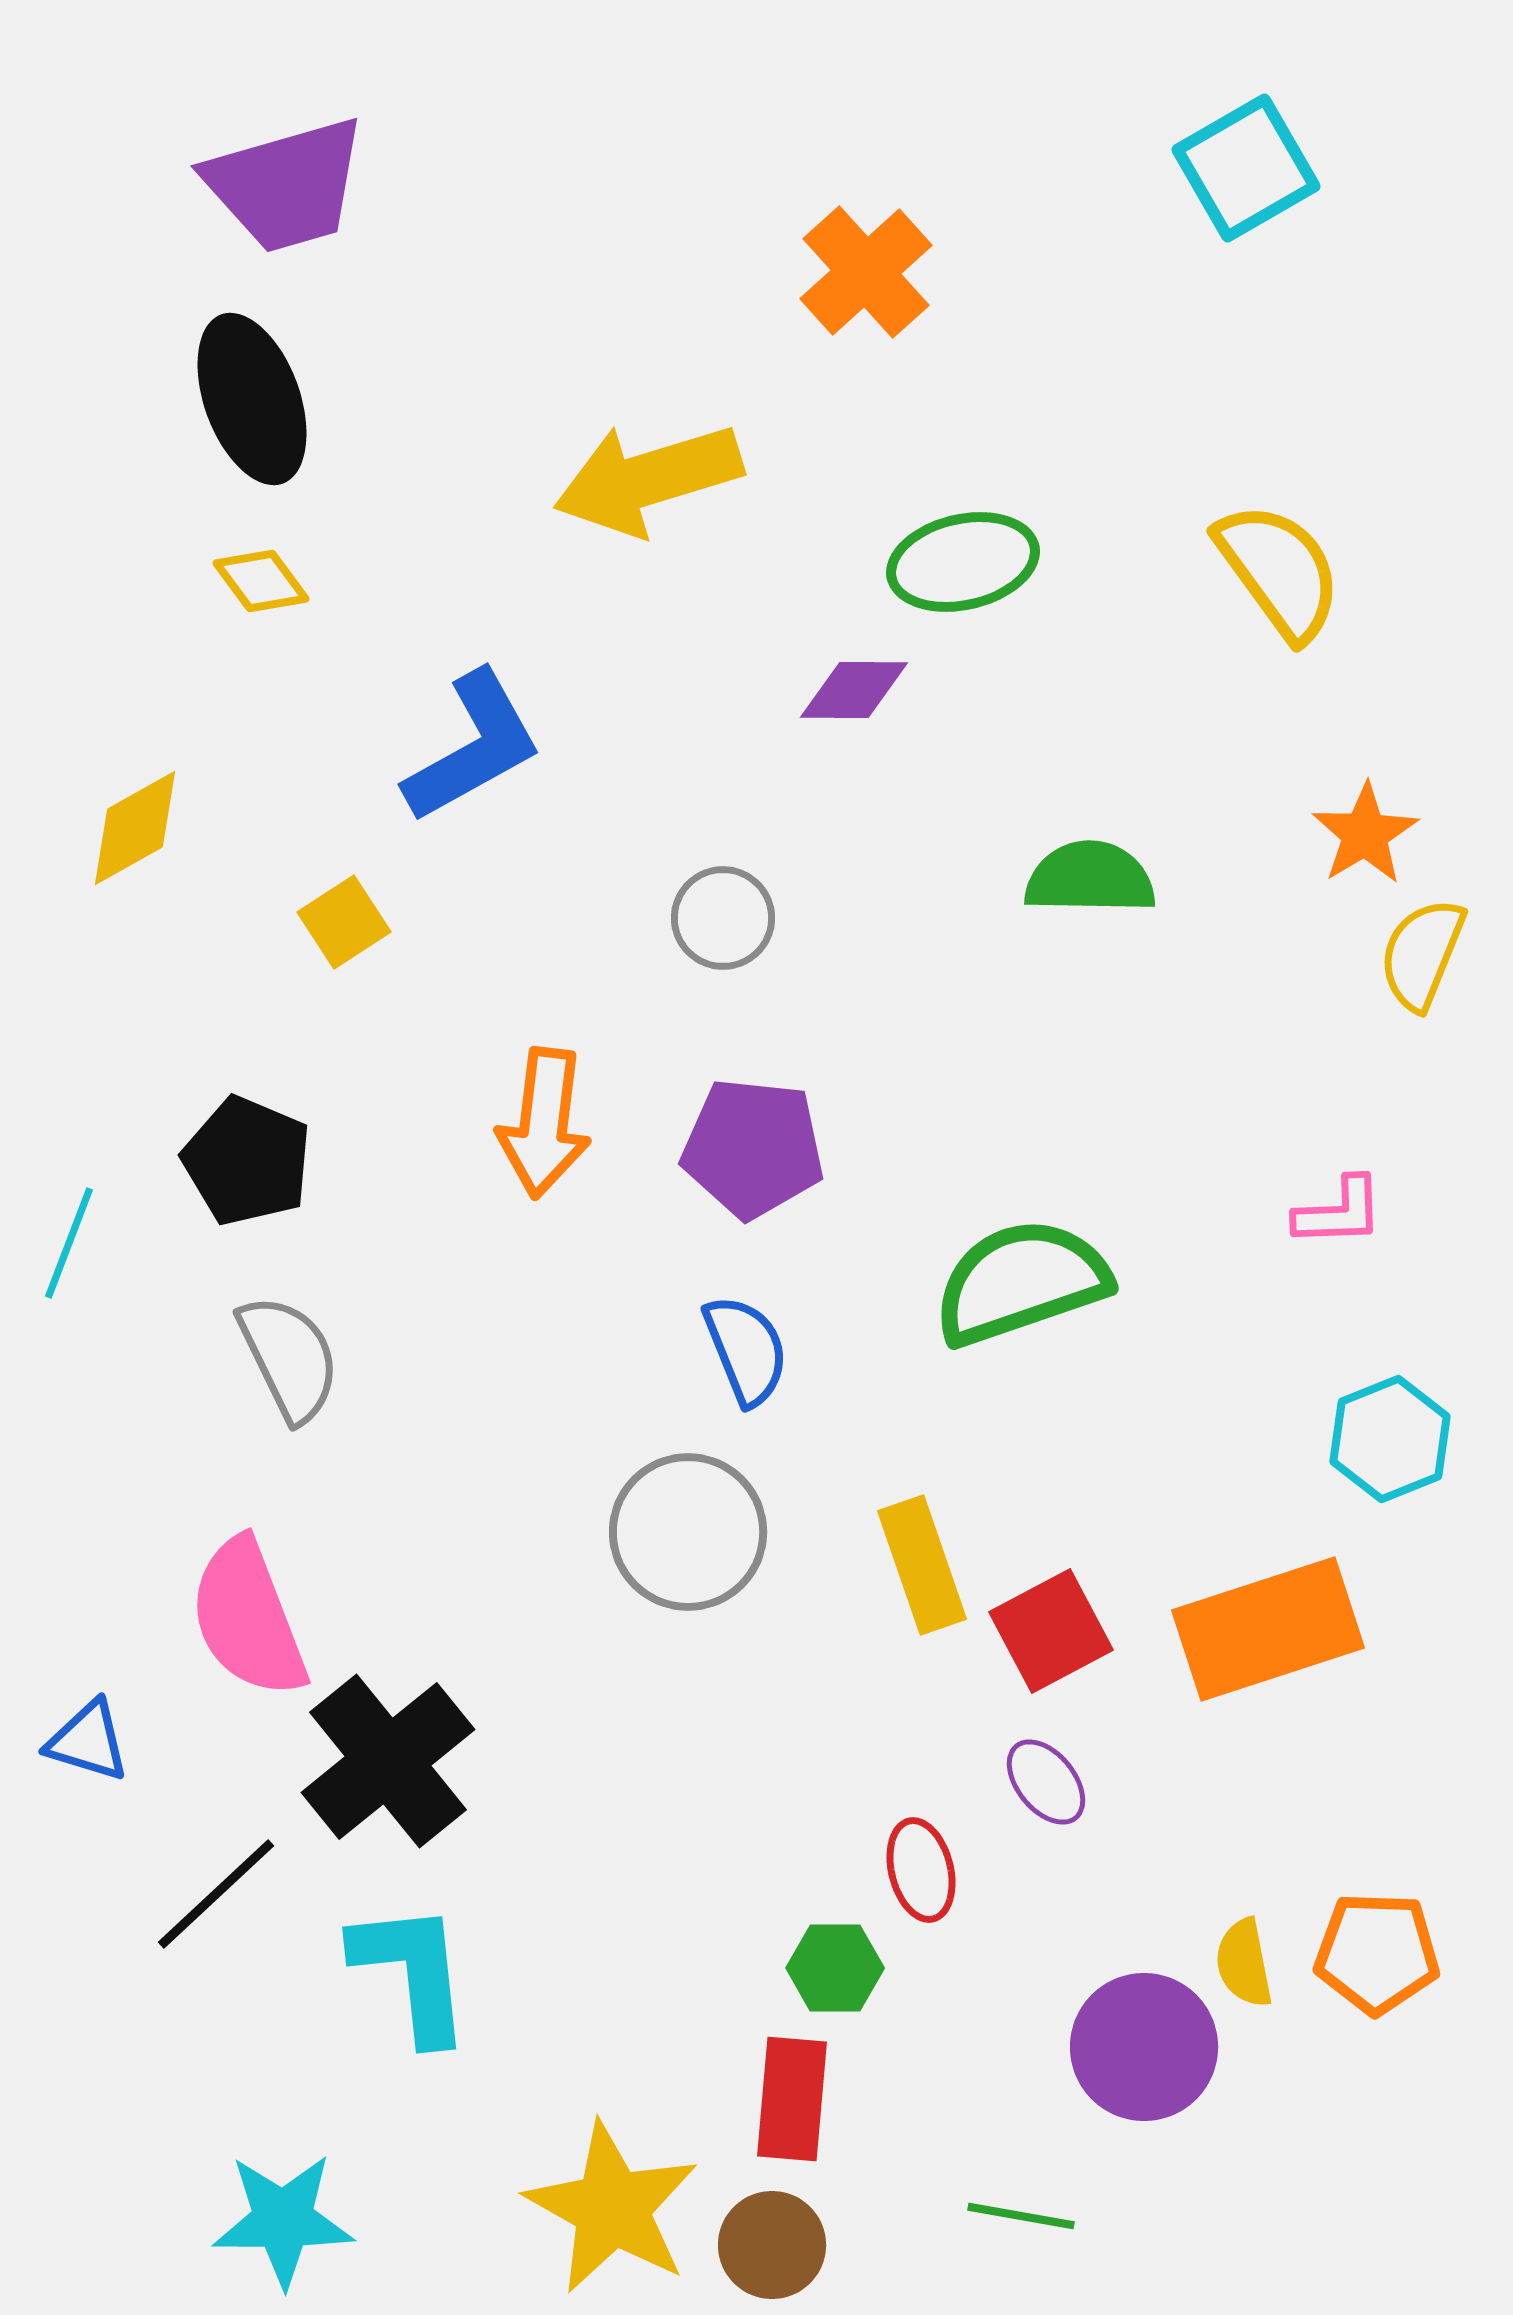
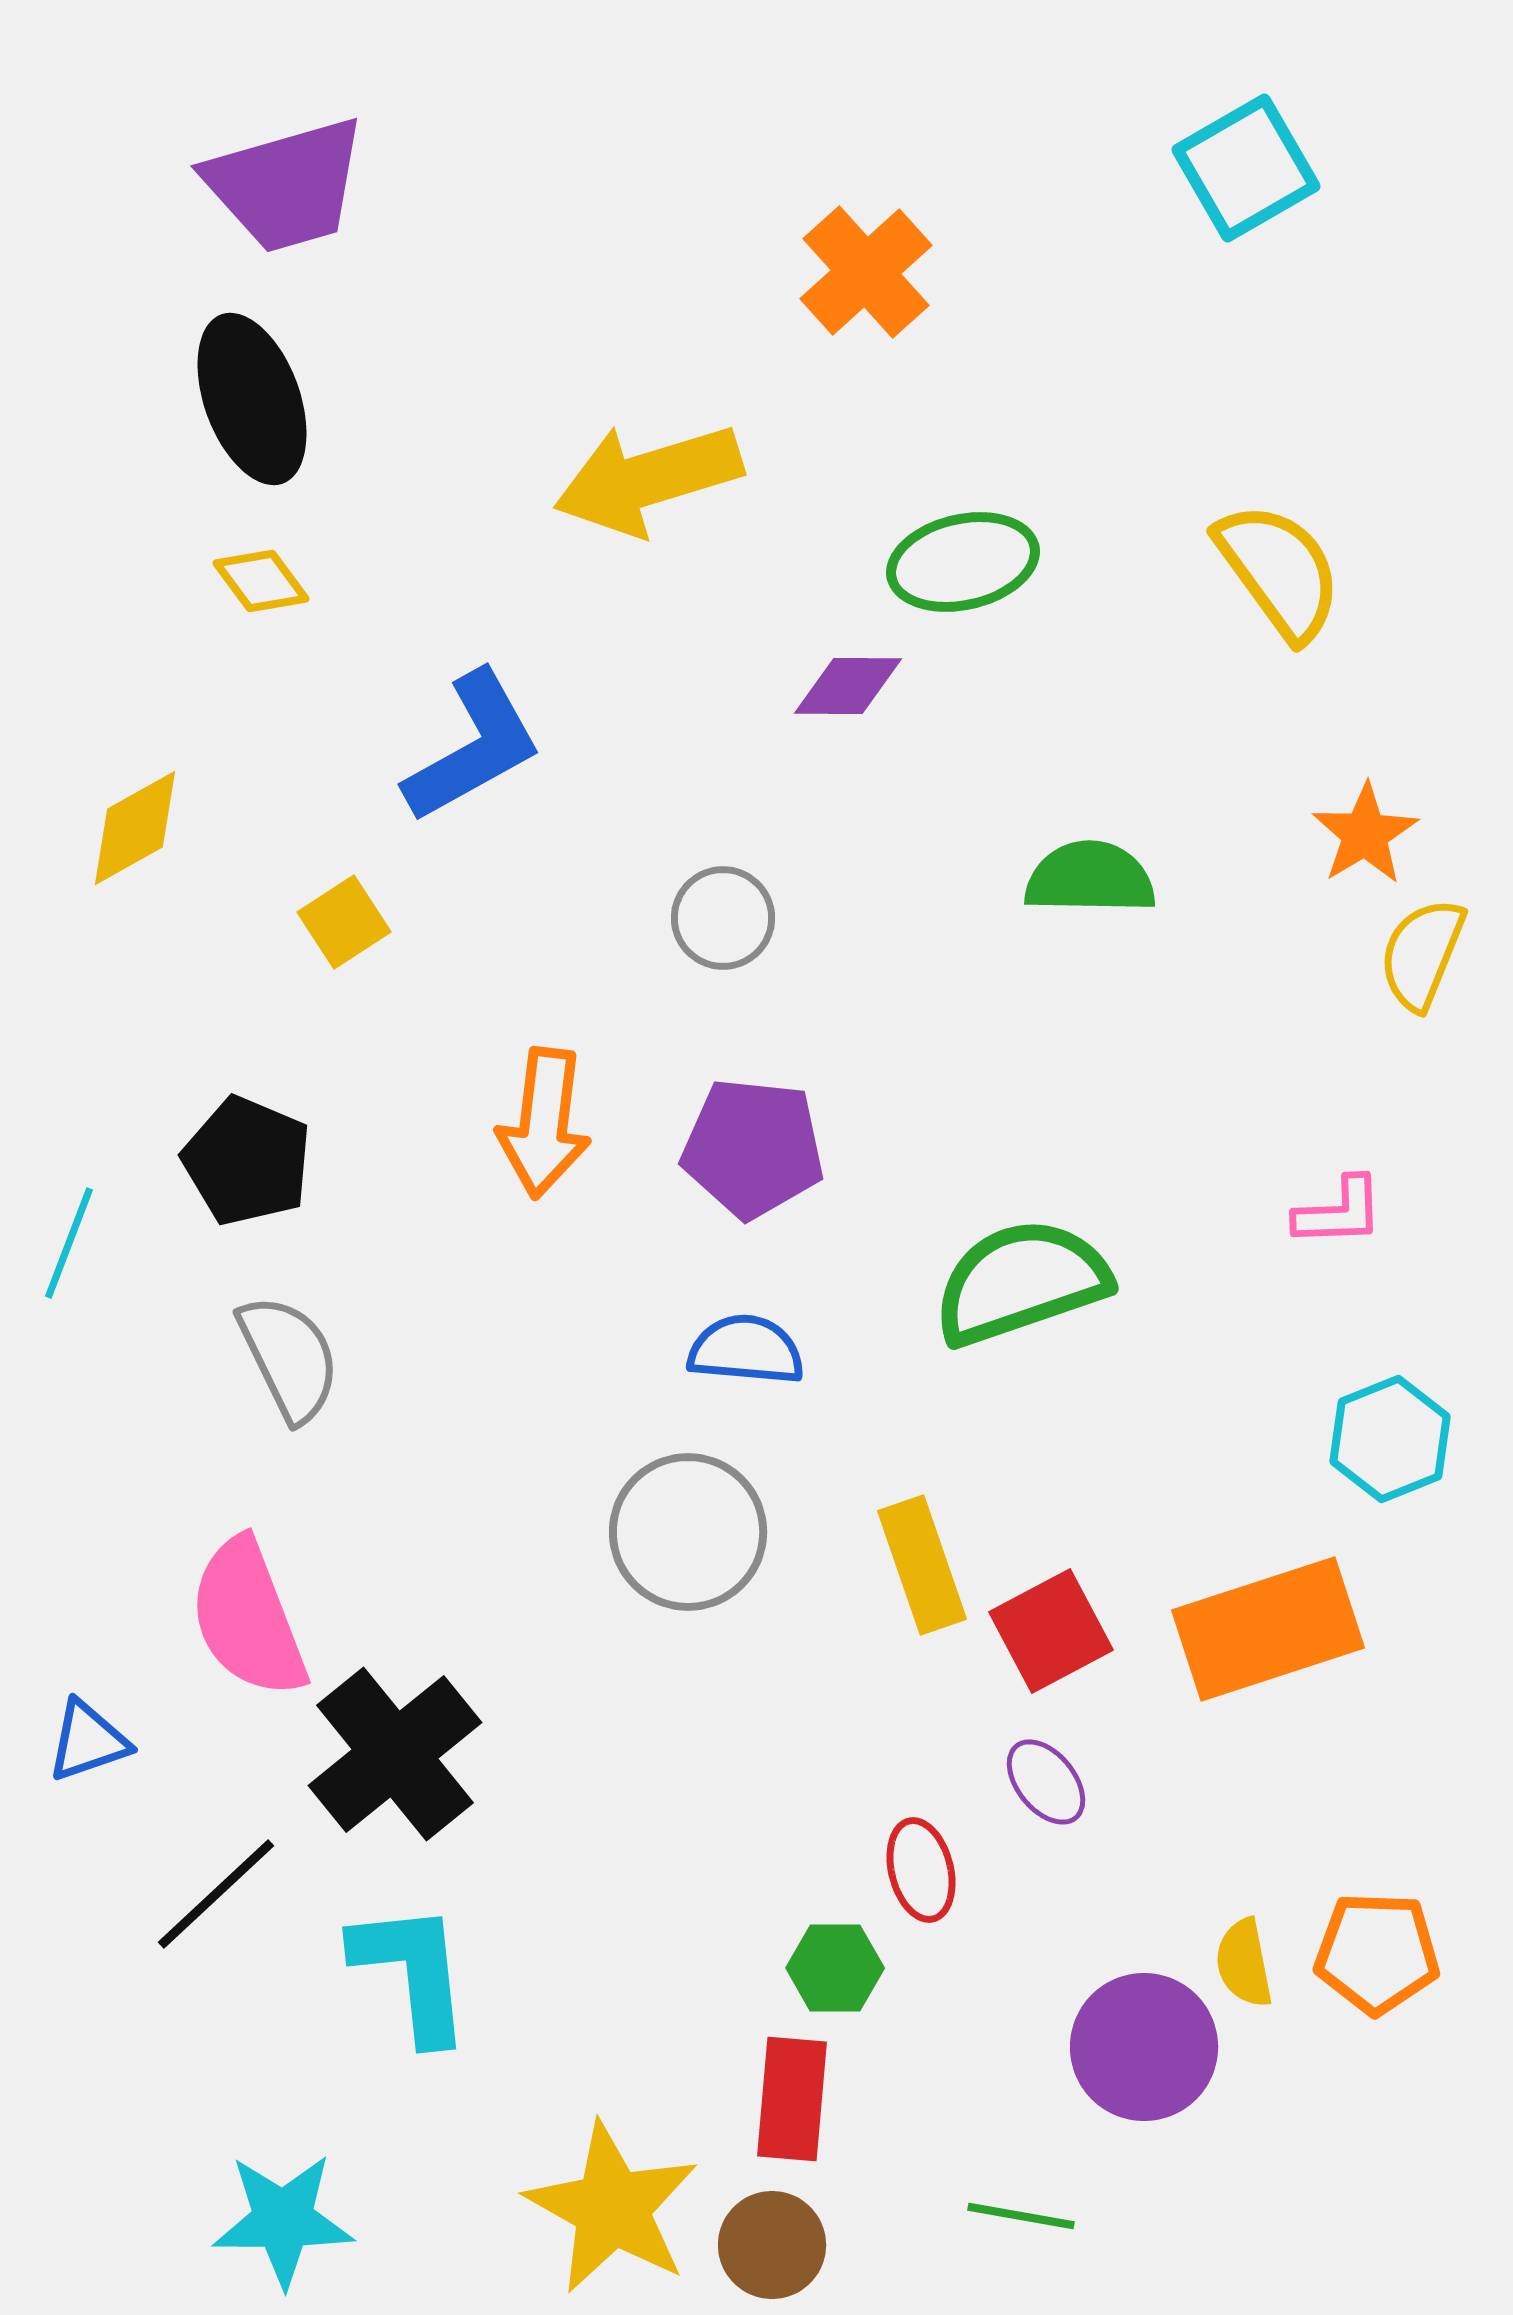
purple diamond at (854, 690): moved 6 px left, 4 px up
blue semicircle at (746, 1350): rotated 63 degrees counterclockwise
blue triangle at (88, 1741): rotated 36 degrees counterclockwise
black cross at (388, 1761): moved 7 px right, 7 px up
